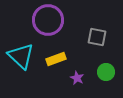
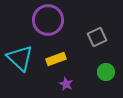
gray square: rotated 36 degrees counterclockwise
cyan triangle: moved 1 px left, 2 px down
purple star: moved 11 px left, 6 px down
